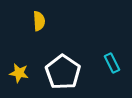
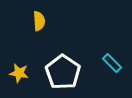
cyan rectangle: rotated 18 degrees counterclockwise
